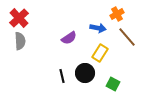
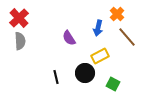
orange cross: rotated 16 degrees counterclockwise
blue arrow: rotated 91 degrees clockwise
purple semicircle: rotated 91 degrees clockwise
yellow rectangle: moved 3 px down; rotated 30 degrees clockwise
black line: moved 6 px left, 1 px down
